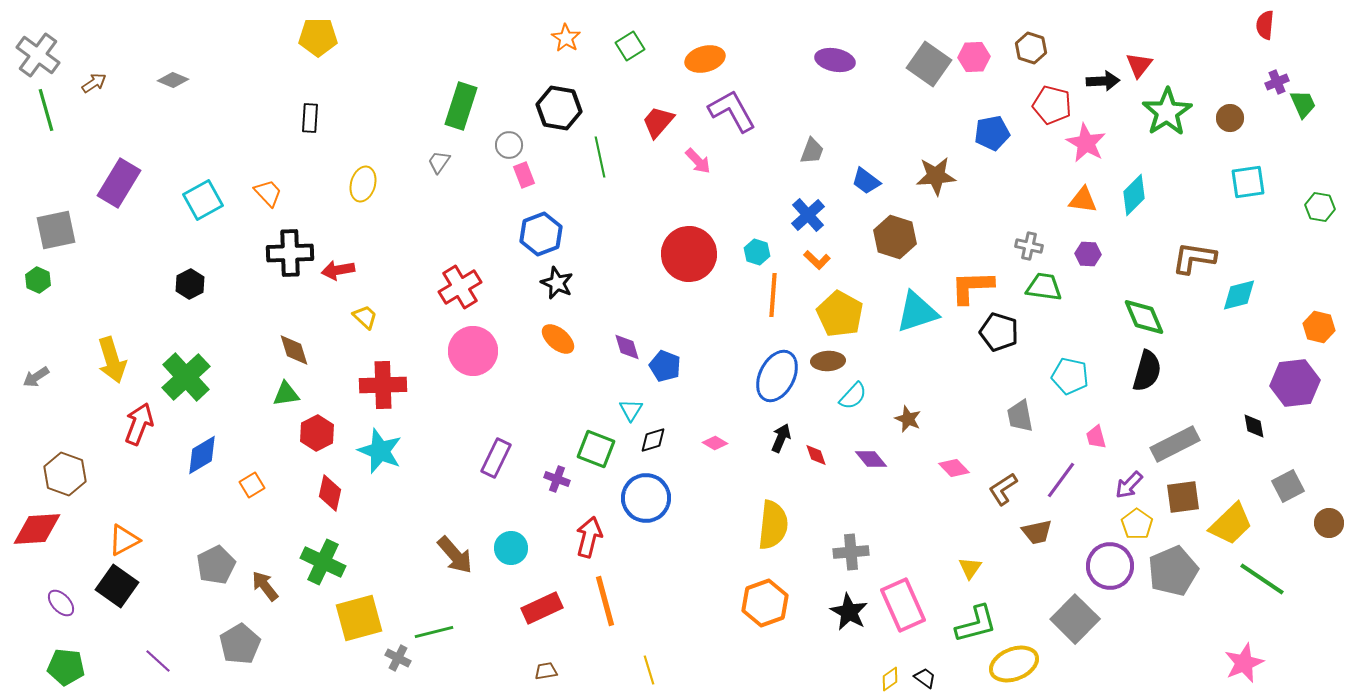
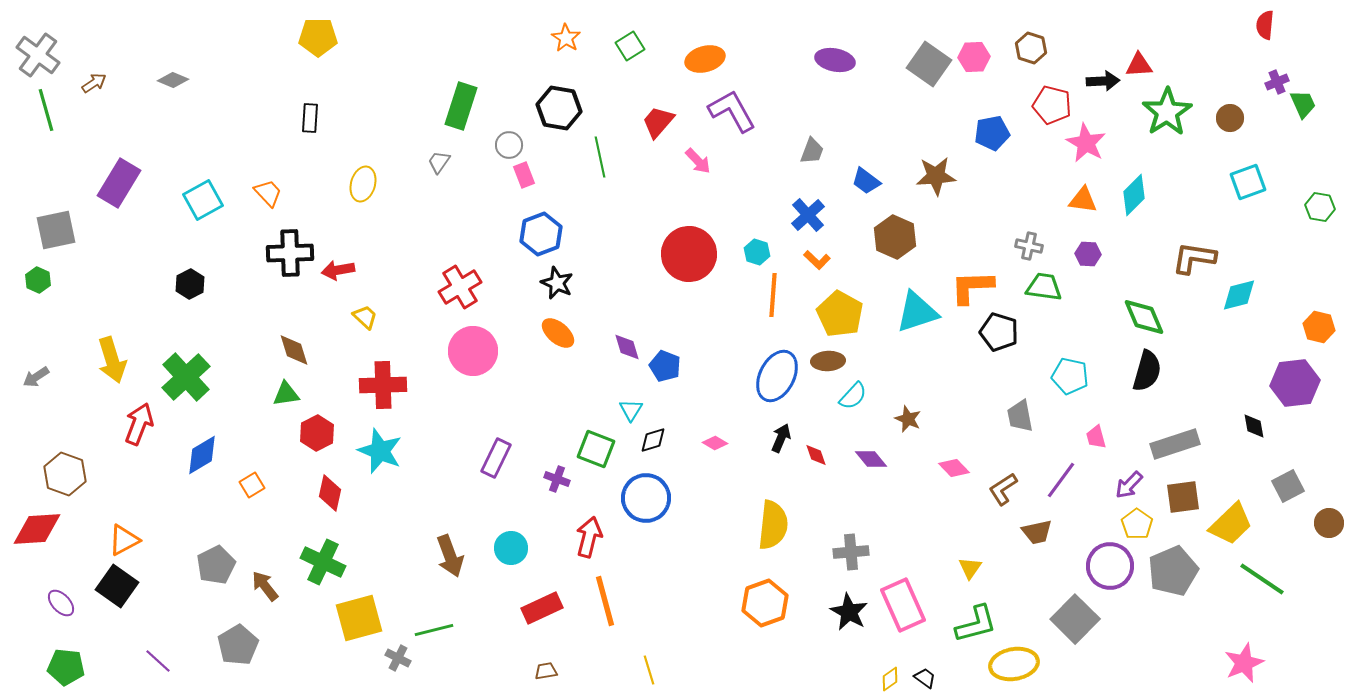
red triangle at (1139, 65): rotated 48 degrees clockwise
cyan square at (1248, 182): rotated 12 degrees counterclockwise
brown hexagon at (895, 237): rotated 6 degrees clockwise
orange ellipse at (558, 339): moved 6 px up
gray rectangle at (1175, 444): rotated 9 degrees clockwise
brown arrow at (455, 555): moved 5 px left, 1 px down; rotated 21 degrees clockwise
green line at (434, 632): moved 2 px up
gray pentagon at (240, 644): moved 2 px left, 1 px down
yellow ellipse at (1014, 664): rotated 12 degrees clockwise
